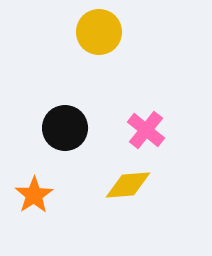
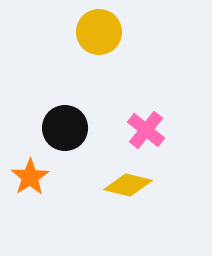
yellow diamond: rotated 18 degrees clockwise
orange star: moved 4 px left, 18 px up
